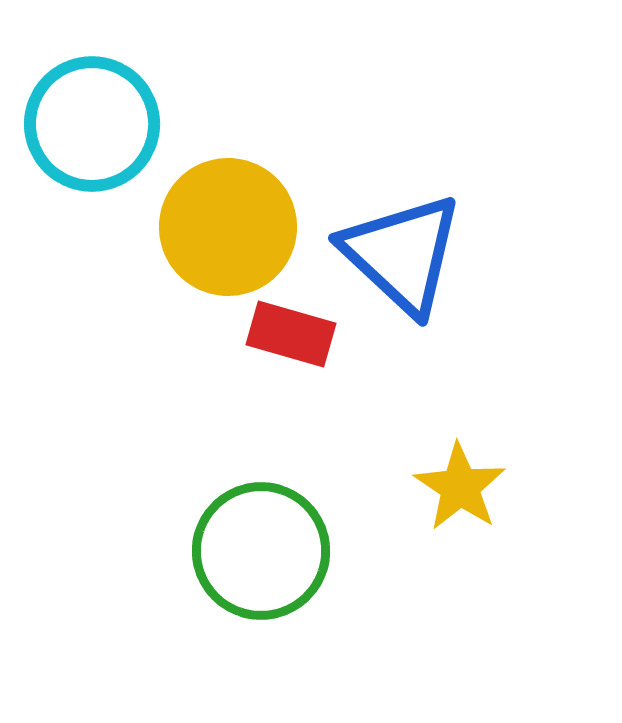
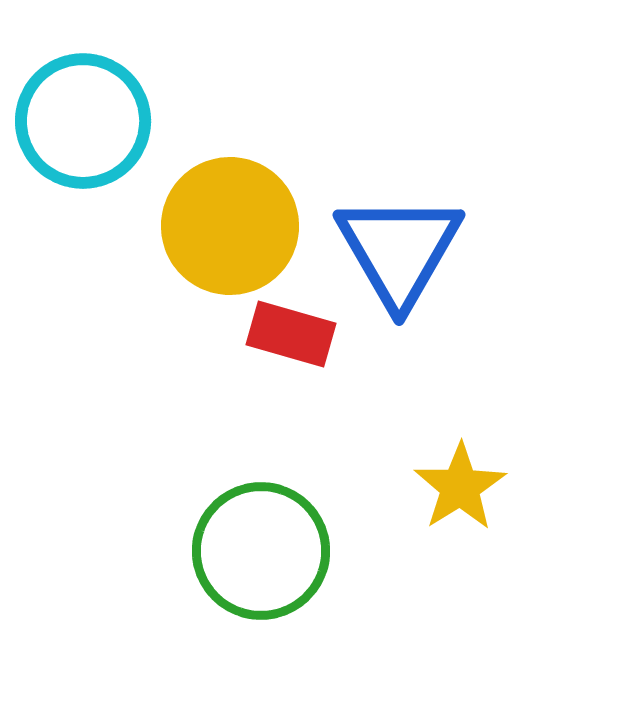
cyan circle: moved 9 px left, 3 px up
yellow circle: moved 2 px right, 1 px up
blue triangle: moved 3 px left, 4 px up; rotated 17 degrees clockwise
yellow star: rotated 6 degrees clockwise
